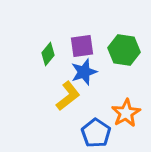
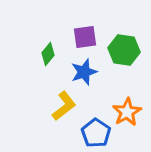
purple square: moved 3 px right, 9 px up
yellow L-shape: moved 4 px left, 10 px down
orange star: moved 1 px right, 1 px up
